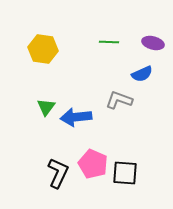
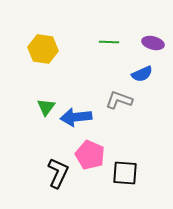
pink pentagon: moved 3 px left, 9 px up
